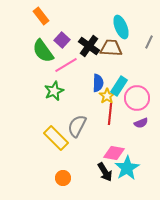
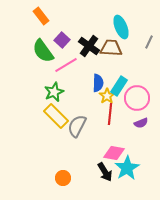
green star: moved 1 px down
yellow rectangle: moved 22 px up
